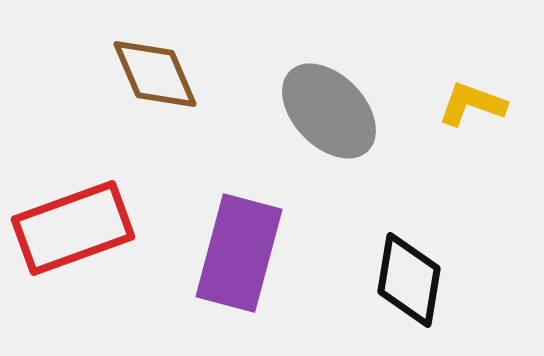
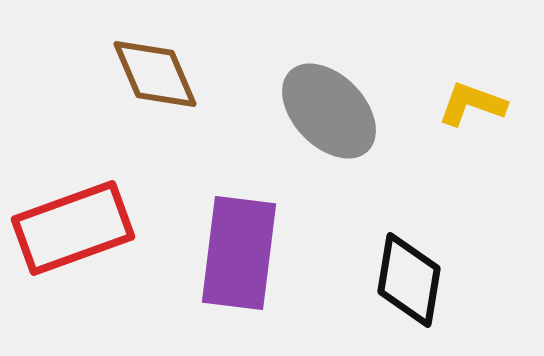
purple rectangle: rotated 8 degrees counterclockwise
